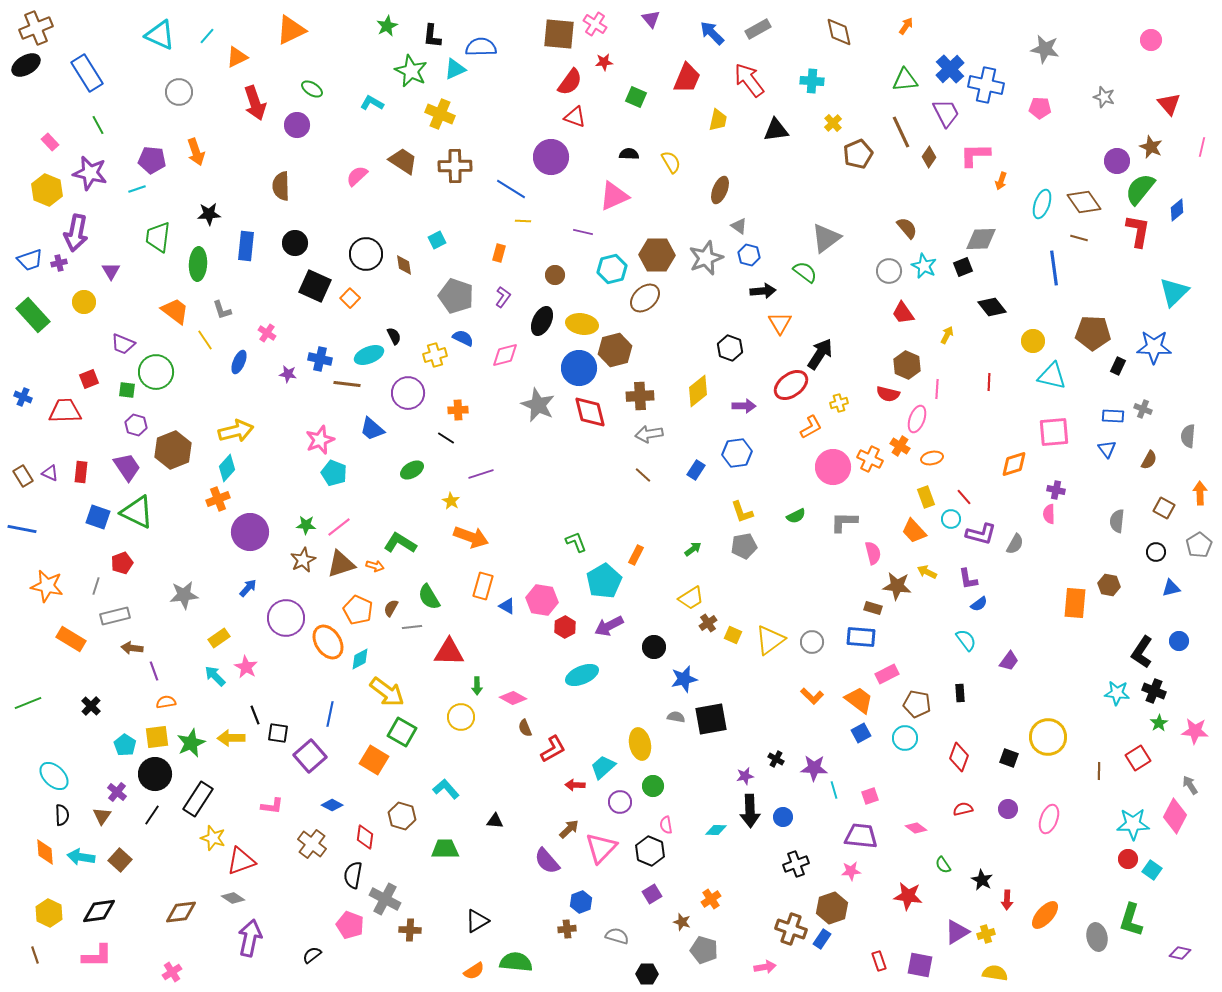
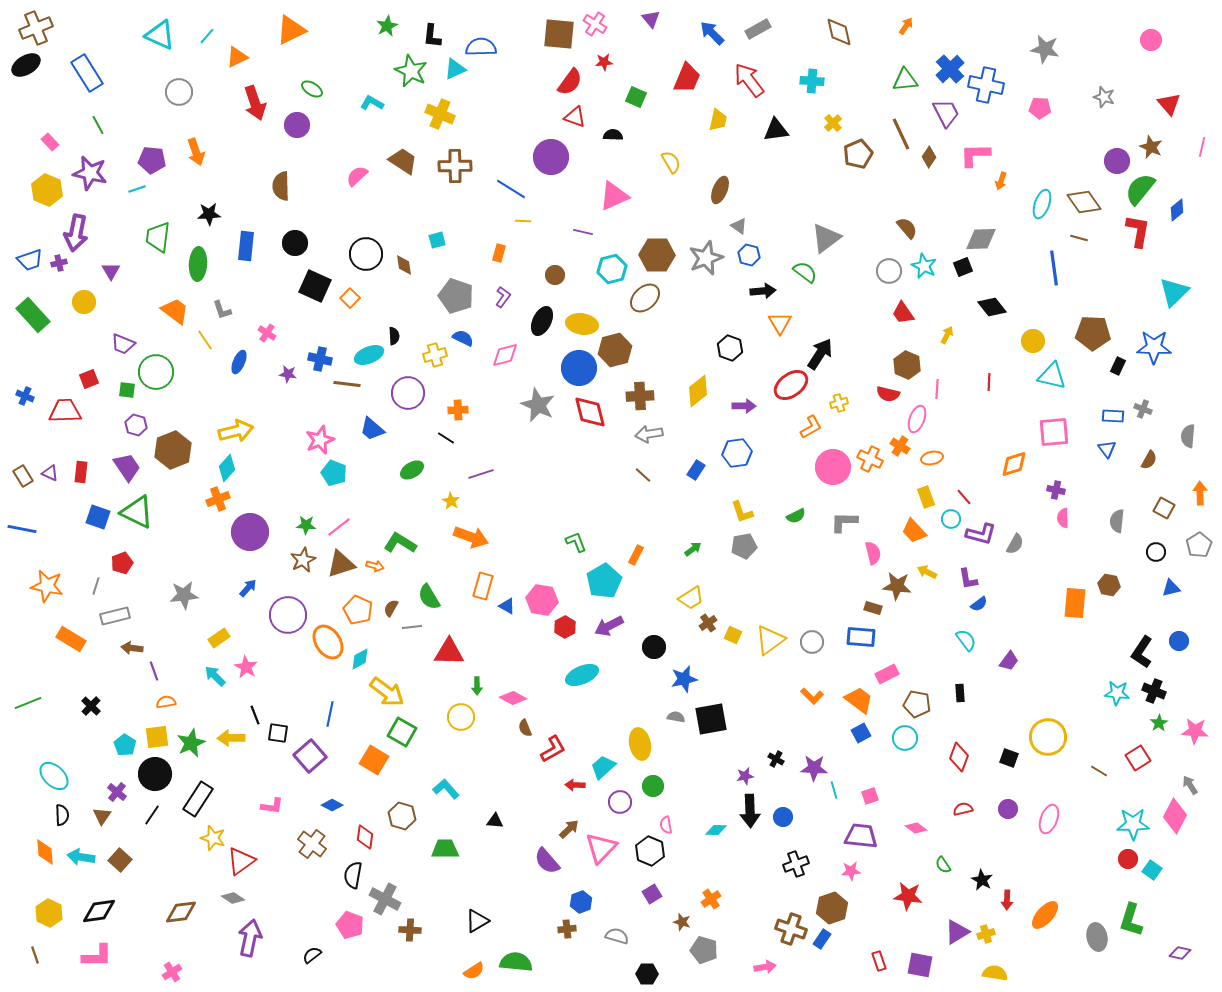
brown line at (901, 132): moved 2 px down
black semicircle at (629, 154): moved 16 px left, 19 px up
cyan square at (437, 240): rotated 12 degrees clockwise
black semicircle at (394, 336): rotated 24 degrees clockwise
blue cross at (23, 397): moved 2 px right, 1 px up
pink semicircle at (1049, 514): moved 14 px right, 4 px down
purple circle at (286, 618): moved 2 px right, 3 px up
brown line at (1099, 771): rotated 60 degrees counterclockwise
red triangle at (241, 861): rotated 16 degrees counterclockwise
